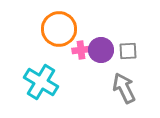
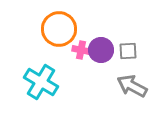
pink cross: rotated 18 degrees clockwise
gray arrow: moved 8 px right, 2 px up; rotated 36 degrees counterclockwise
